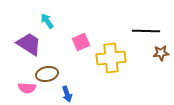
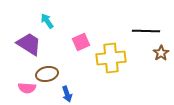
brown star: rotated 28 degrees counterclockwise
